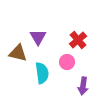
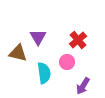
cyan semicircle: moved 2 px right
purple arrow: rotated 24 degrees clockwise
